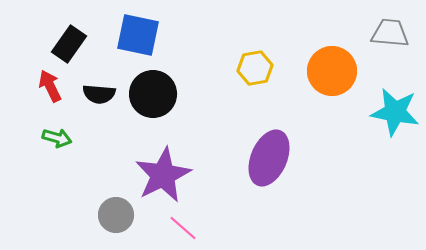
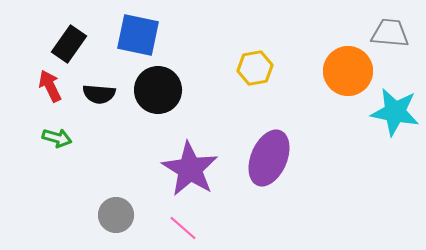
orange circle: moved 16 px right
black circle: moved 5 px right, 4 px up
purple star: moved 27 px right, 6 px up; rotated 14 degrees counterclockwise
